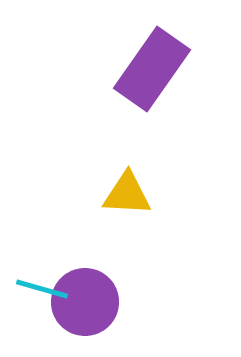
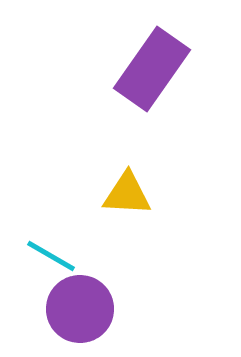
cyan line: moved 9 px right, 33 px up; rotated 14 degrees clockwise
purple circle: moved 5 px left, 7 px down
